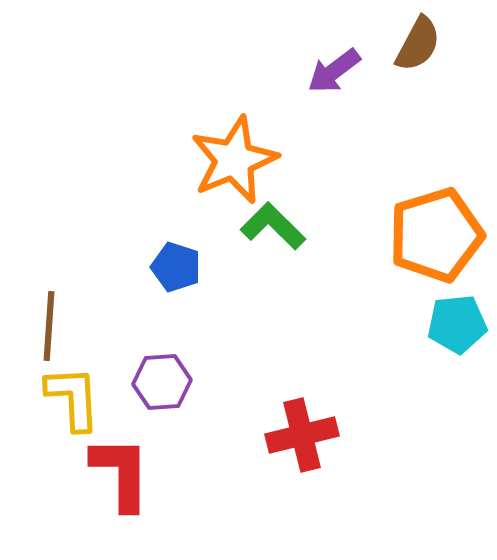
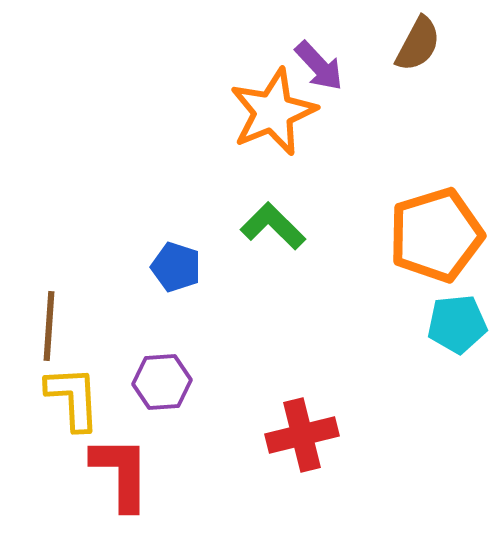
purple arrow: moved 15 px left, 5 px up; rotated 96 degrees counterclockwise
orange star: moved 39 px right, 48 px up
